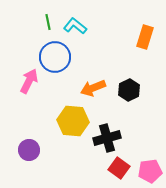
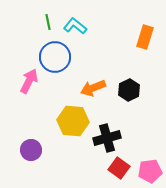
purple circle: moved 2 px right
